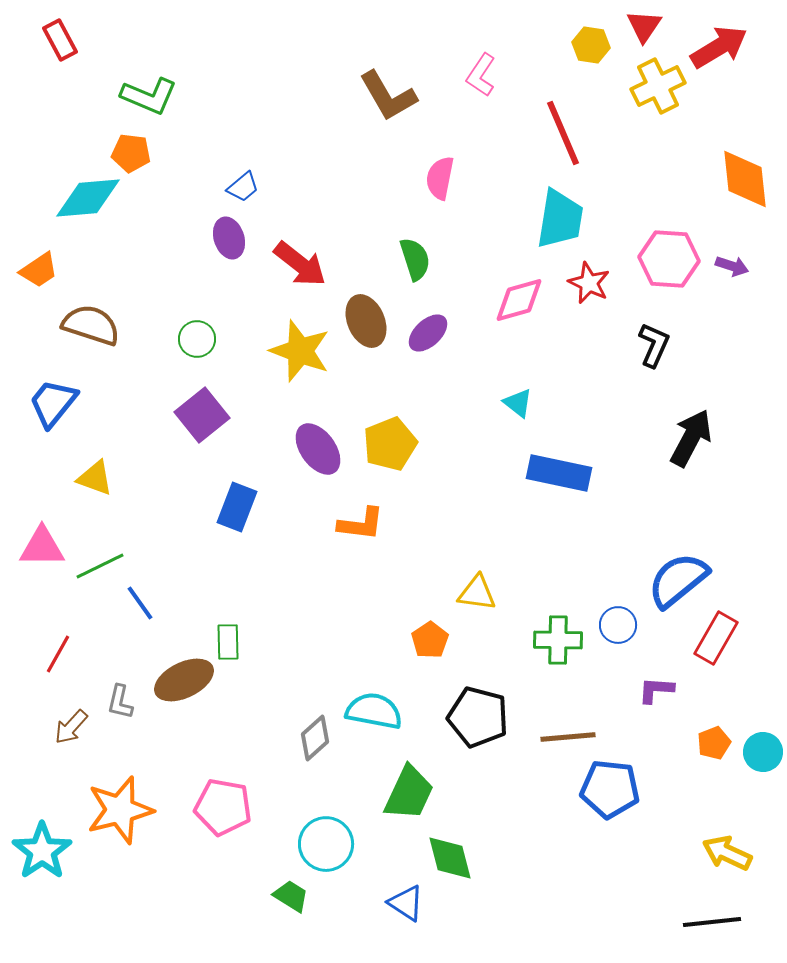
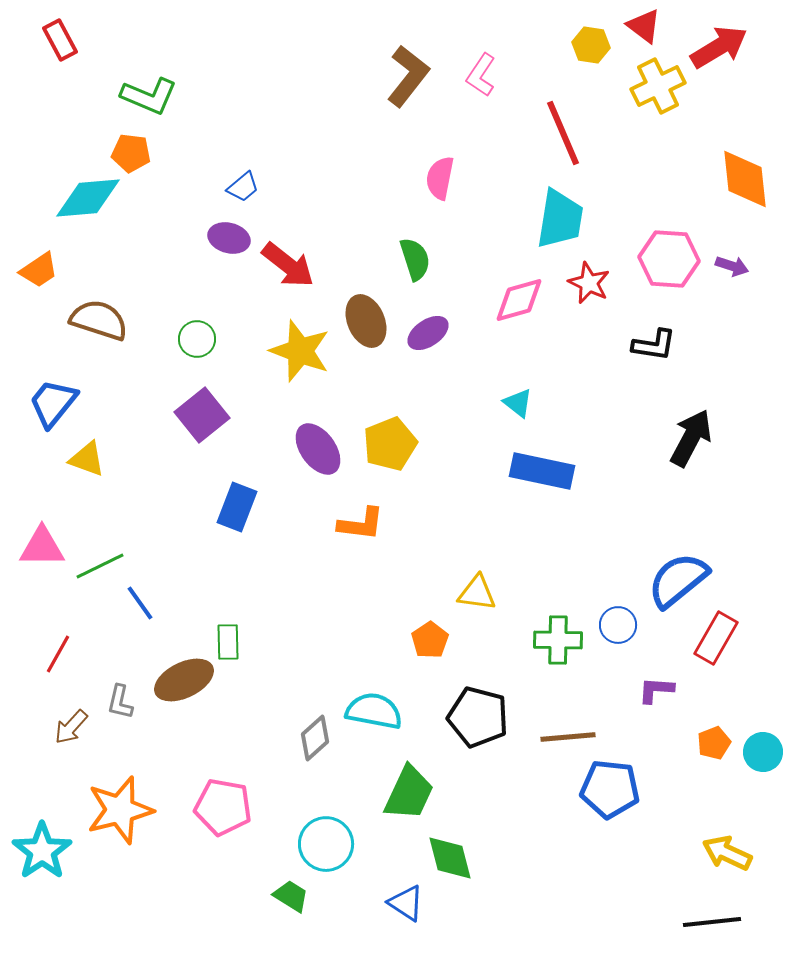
red triangle at (644, 26): rotated 27 degrees counterclockwise
brown L-shape at (388, 96): moved 20 px right, 20 px up; rotated 112 degrees counterclockwise
purple ellipse at (229, 238): rotated 57 degrees counterclockwise
red arrow at (300, 264): moved 12 px left, 1 px down
brown semicircle at (91, 325): moved 8 px right, 5 px up
purple ellipse at (428, 333): rotated 9 degrees clockwise
black L-shape at (654, 345): rotated 75 degrees clockwise
blue rectangle at (559, 473): moved 17 px left, 2 px up
yellow triangle at (95, 478): moved 8 px left, 19 px up
